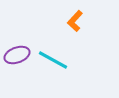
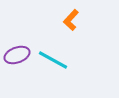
orange L-shape: moved 4 px left, 1 px up
